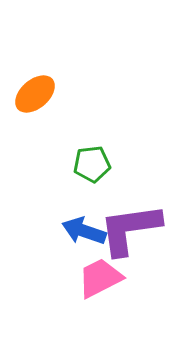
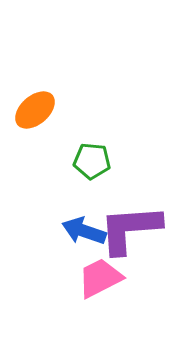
orange ellipse: moved 16 px down
green pentagon: moved 3 px up; rotated 12 degrees clockwise
purple L-shape: rotated 4 degrees clockwise
